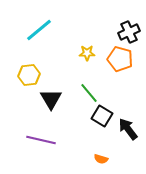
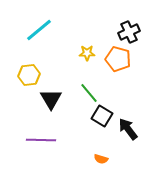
orange pentagon: moved 2 px left
purple line: rotated 12 degrees counterclockwise
